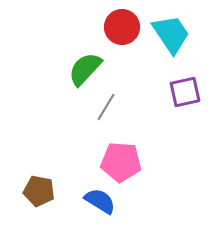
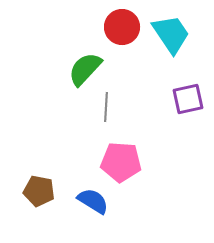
purple square: moved 3 px right, 7 px down
gray line: rotated 28 degrees counterclockwise
blue semicircle: moved 7 px left
